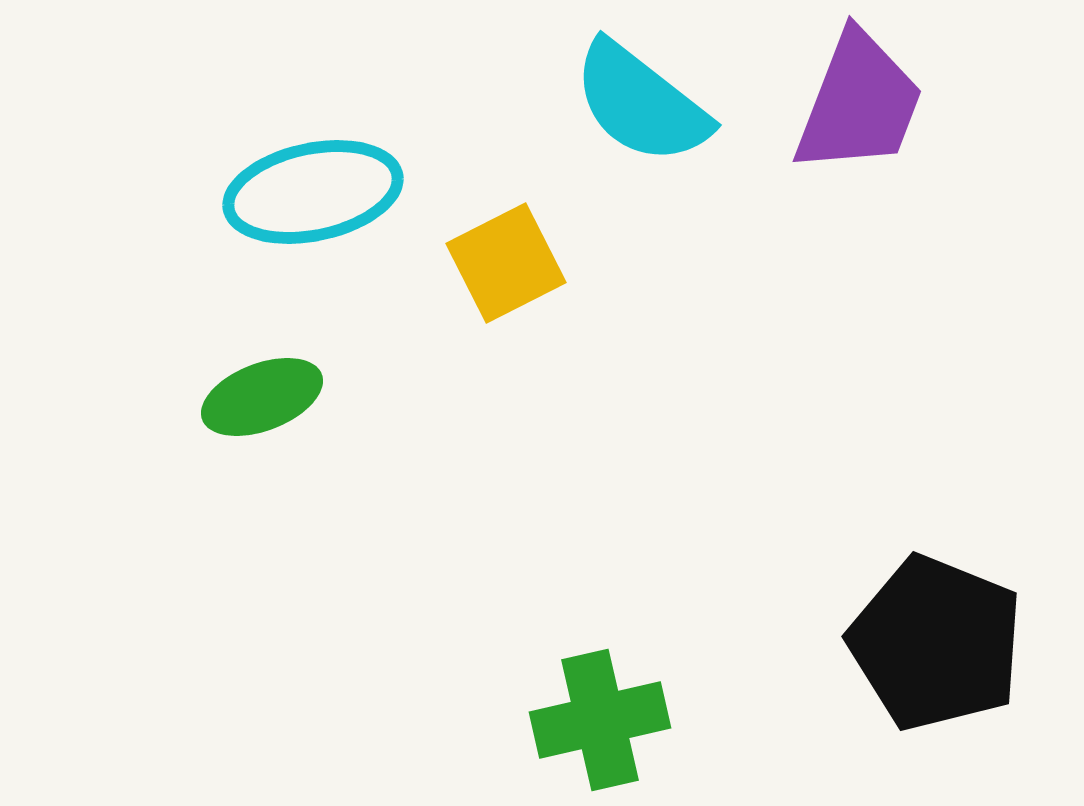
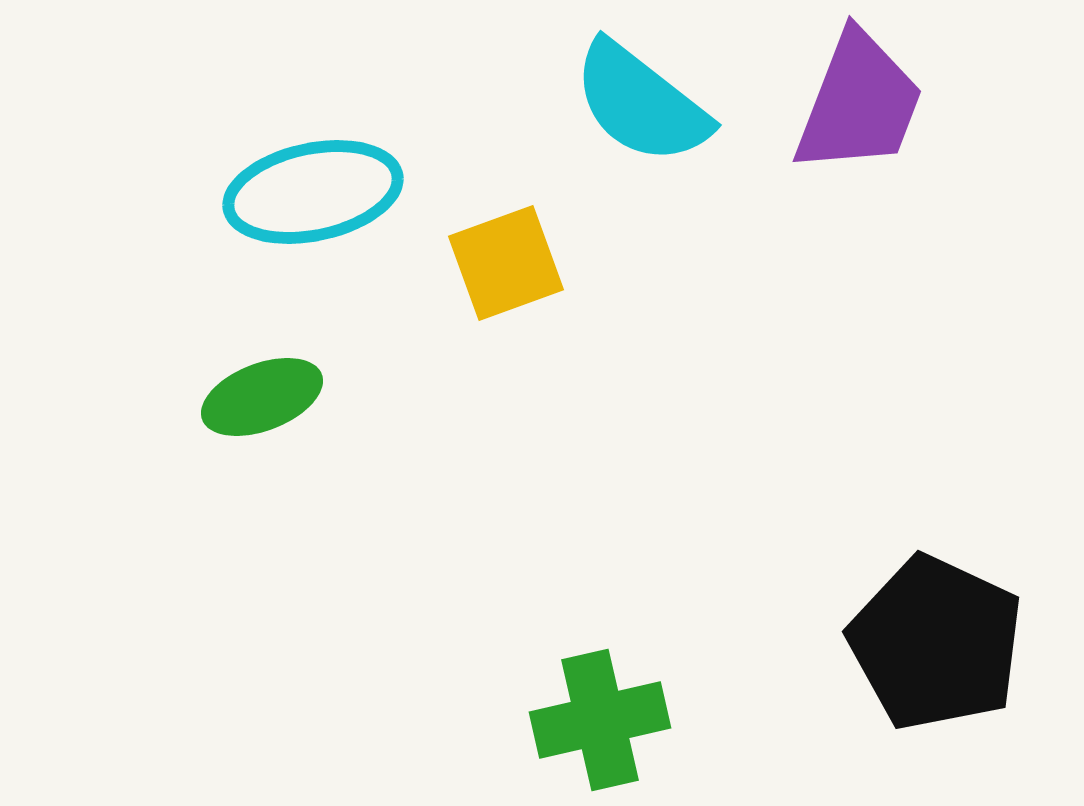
yellow square: rotated 7 degrees clockwise
black pentagon: rotated 3 degrees clockwise
